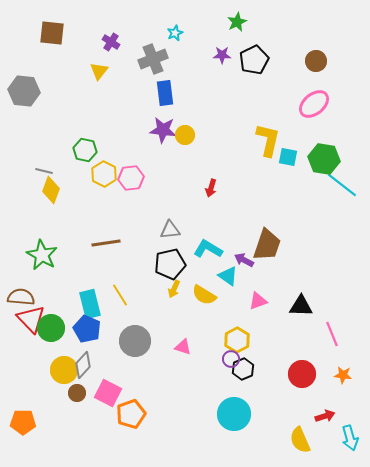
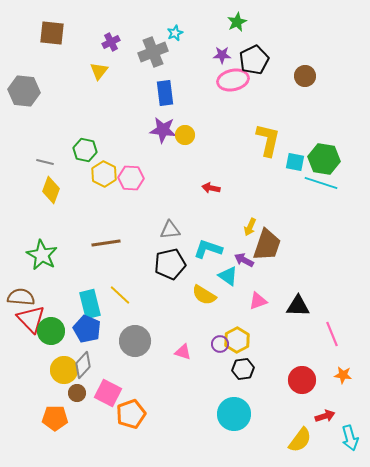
purple cross at (111, 42): rotated 30 degrees clockwise
gray cross at (153, 59): moved 7 px up
brown circle at (316, 61): moved 11 px left, 15 px down
pink ellipse at (314, 104): moved 81 px left, 24 px up; rotated 28 degrees clockwise
cyan square at (288, 157): moved 7 px right, 5 px down
gray line at (44, 171): moved 1 px right, 9 px up
pink hexagon at (131, 178): rotated 10 degrees clockwise
cyan line at (342, 185): moved 21 px left, 2 px up; rotated 20 degrees counterclockwise
red arrow at (211, 188): rotated 84 degrees clockwise
cyan L-shape at (208, 249): rotated 12 degrees counterclockwise
yellow arrow at (174, 289): moved 76 px right, 62 px up
yellow line at (120, 295): rotated 15 degrees counterclockwise
black triangle at (301, 306): moved 3 px left
green circle at (51, 328): moved 3 px down
pink triangle at (183, 347): moved 5 px down
purple circle at (231, 359): moved 11 px left, 15 px up
black hexagon at (243, 369): rotated 15 degrees clockwise
red circle at (302, 374): moved 6 px down
orange pentagon at (23, 422): moved 32 px right, 4 px up
yellow semicircle at (300, 440): rotated 120 degrees counterclockwise
